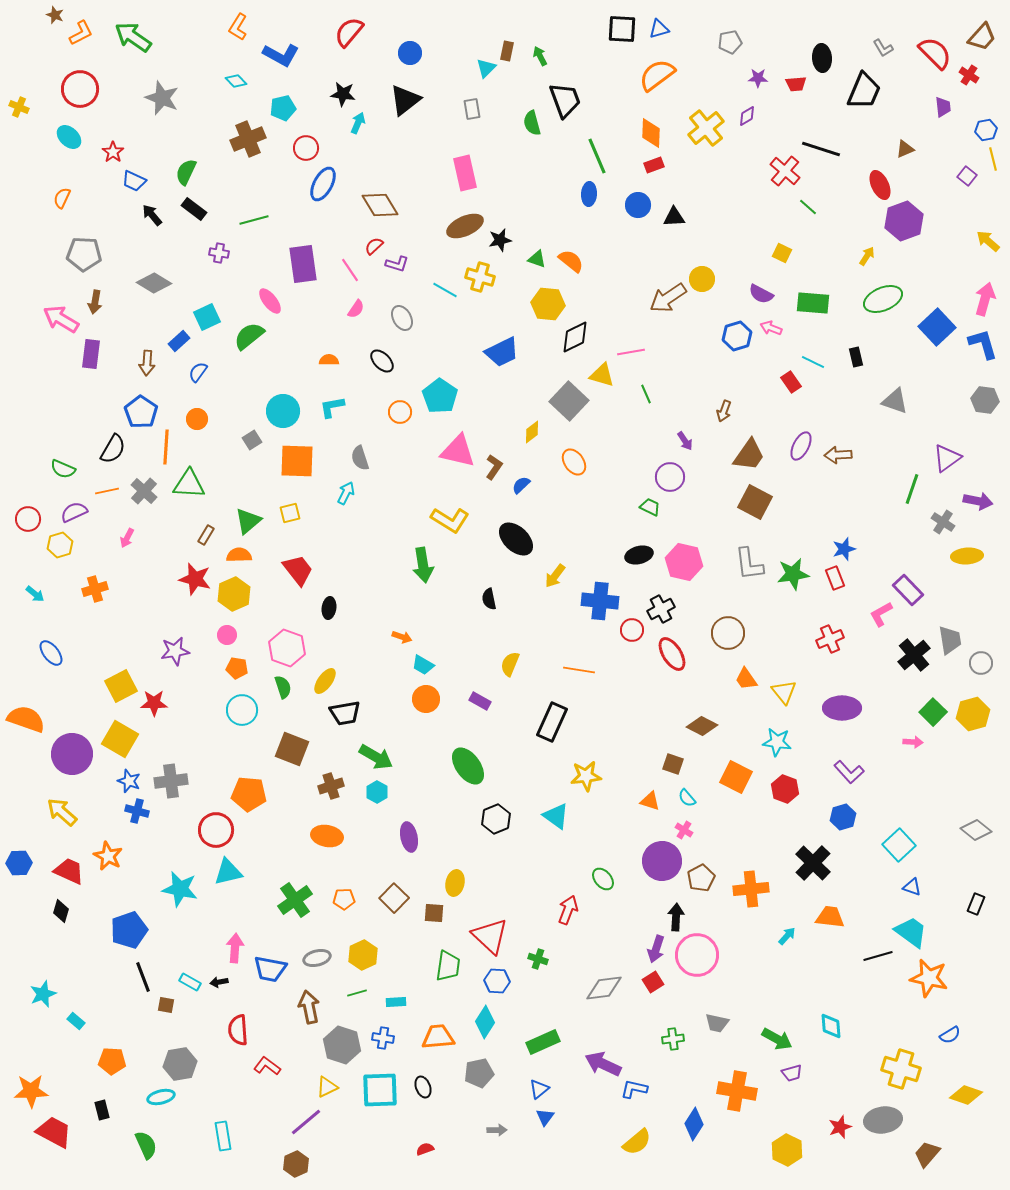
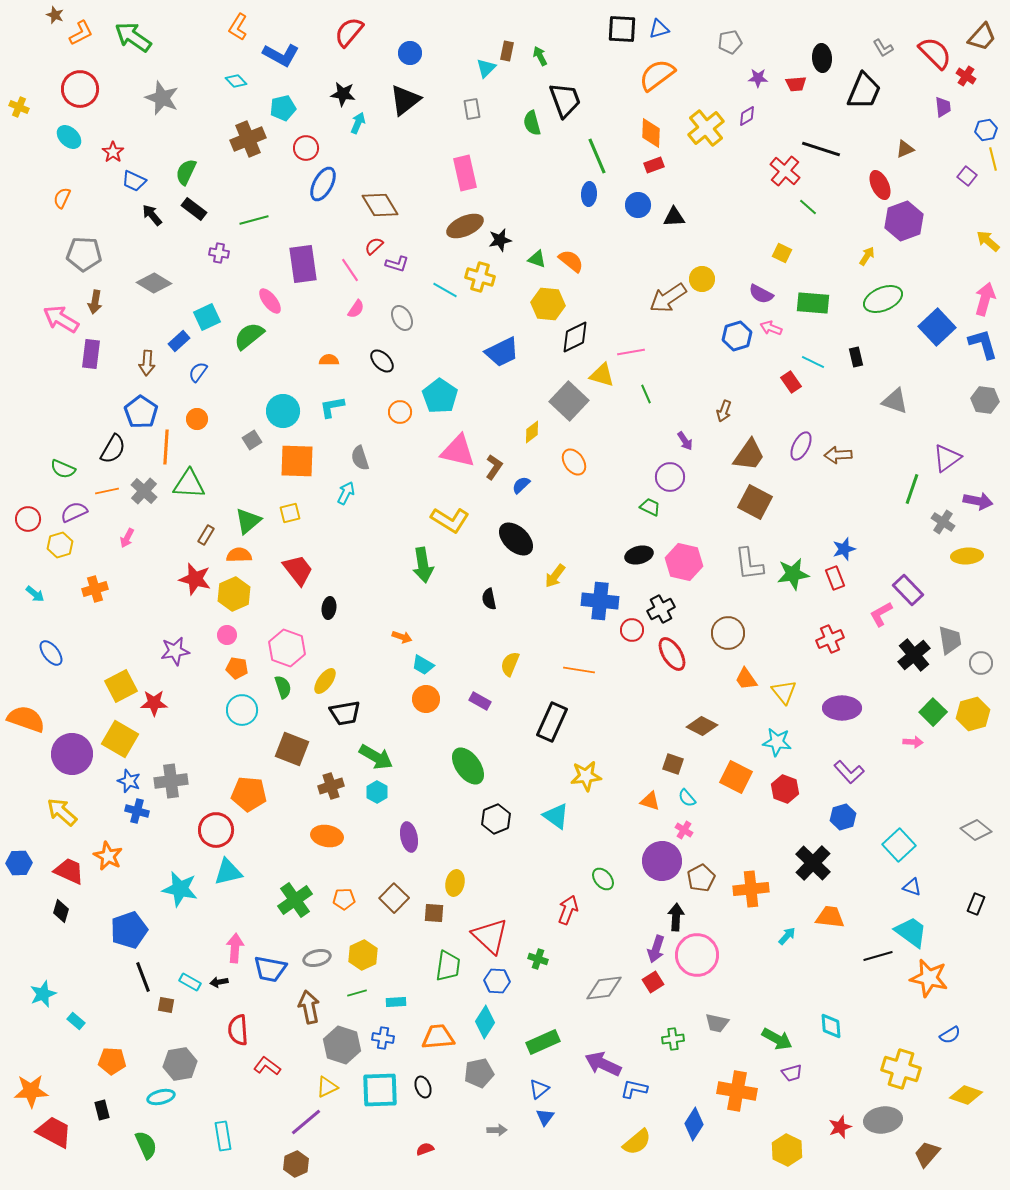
red cross at (969, 75): moved 3 px left, 1 px down
